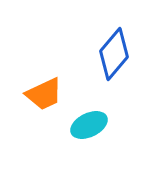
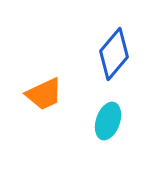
cyan ellipse: moved 19 px right, 4 px up; rotated 45 degrees counterclockwise
